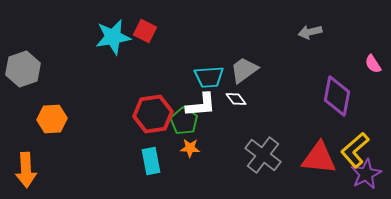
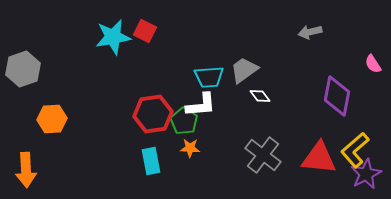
white diamond: moved 24 px right, 3 px up
